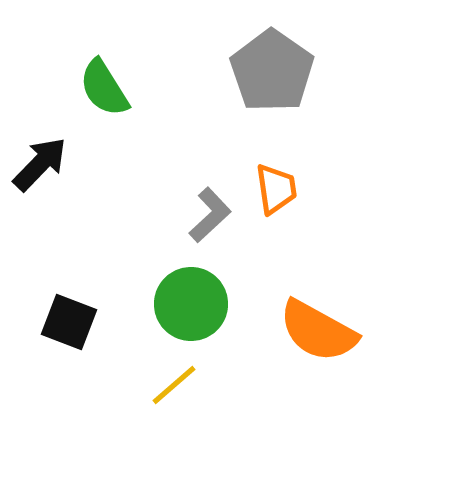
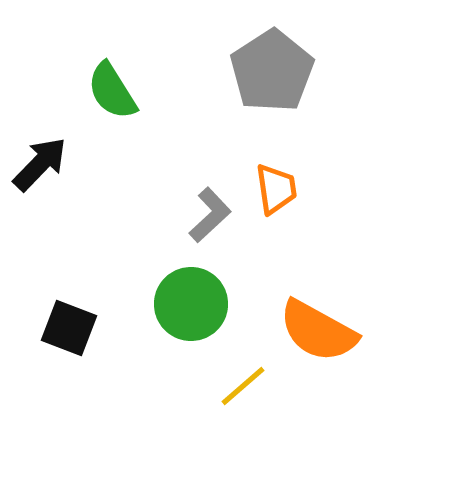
gray pentagon: rotated 4 degrees clockwise
green semicircle: moved 8 px right, 3 px down
black square: moved 6 px down
yellow line: moved 69 px right, 1 px down
